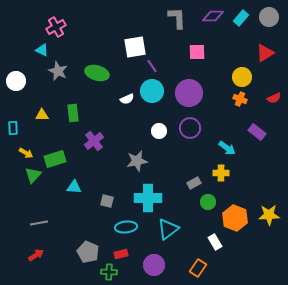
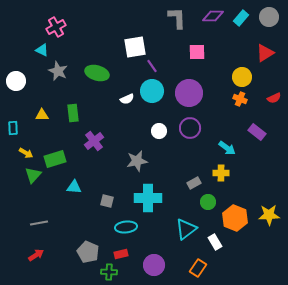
cyan triangle at (168, 229): moved 18 px right
